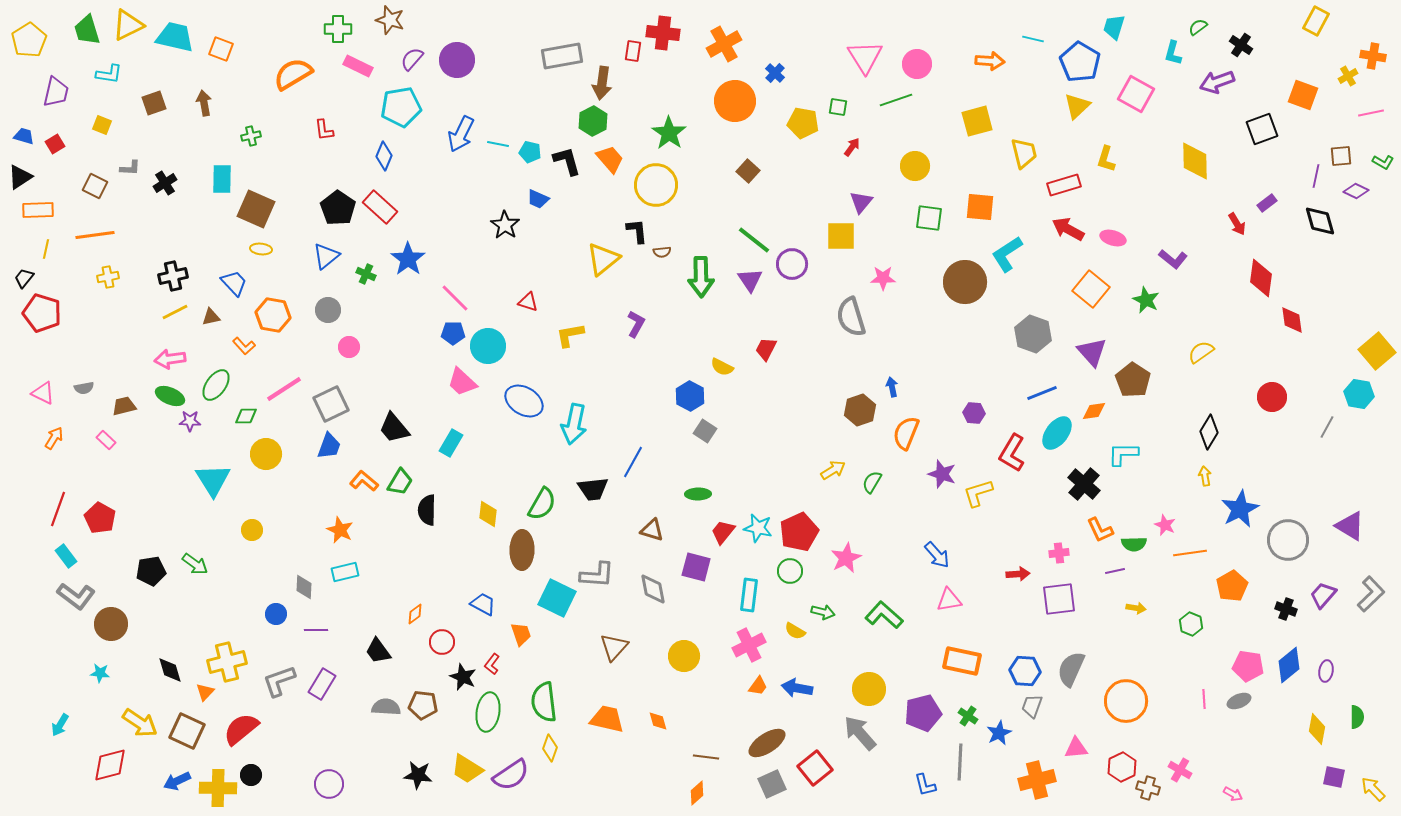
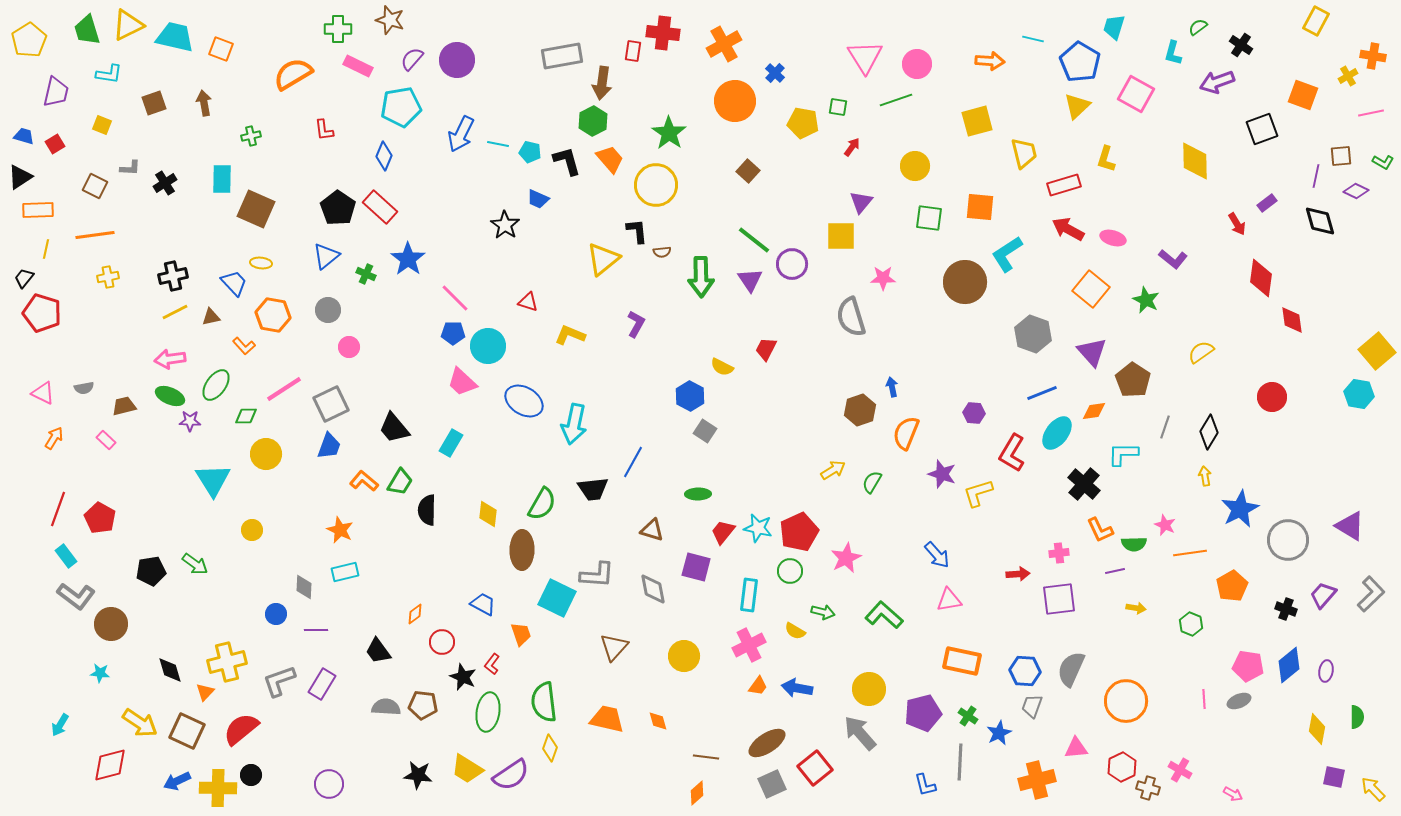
yellow ellipse at (261, 249): moved 14 px down
yellow L-shape at (570, 335): rotated 32 degrees clockwise
gray line at (1327, 427): moved 162 px left; rotated 10 degrees counterclockwise
